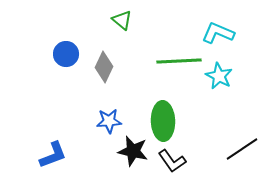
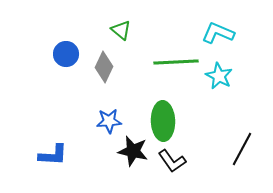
green triangle: moved 1 px left, 10 px down
green line: moved 3 px left, 1 px down
black line: rotated 28 degrees counterclockwise
blue L-shape: rotated 24 degrees clockwise
